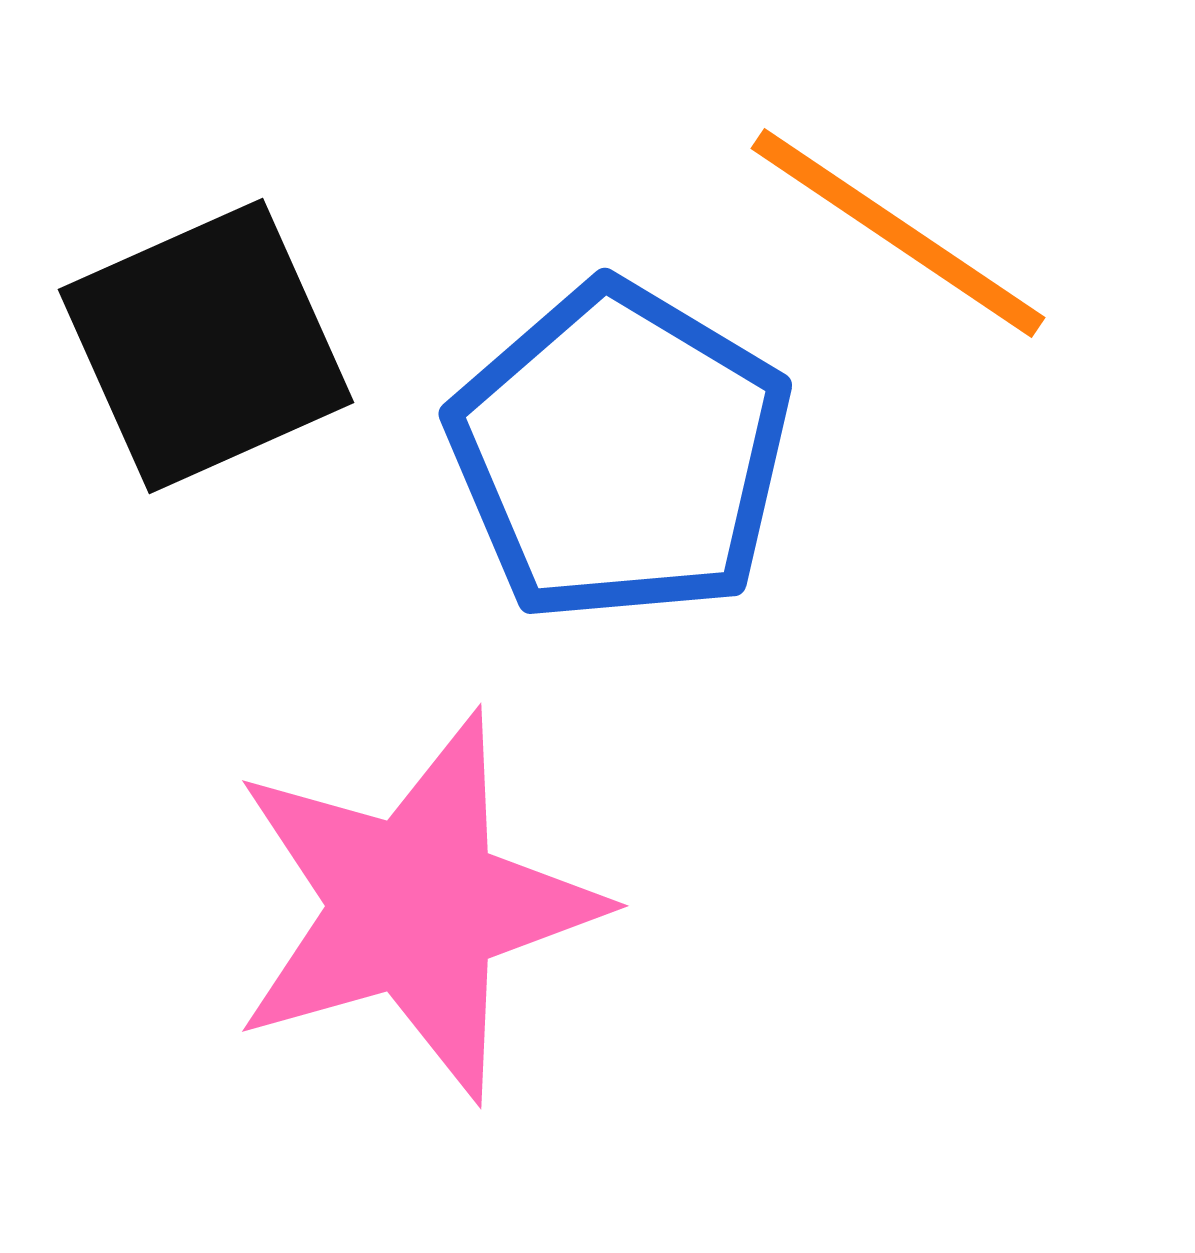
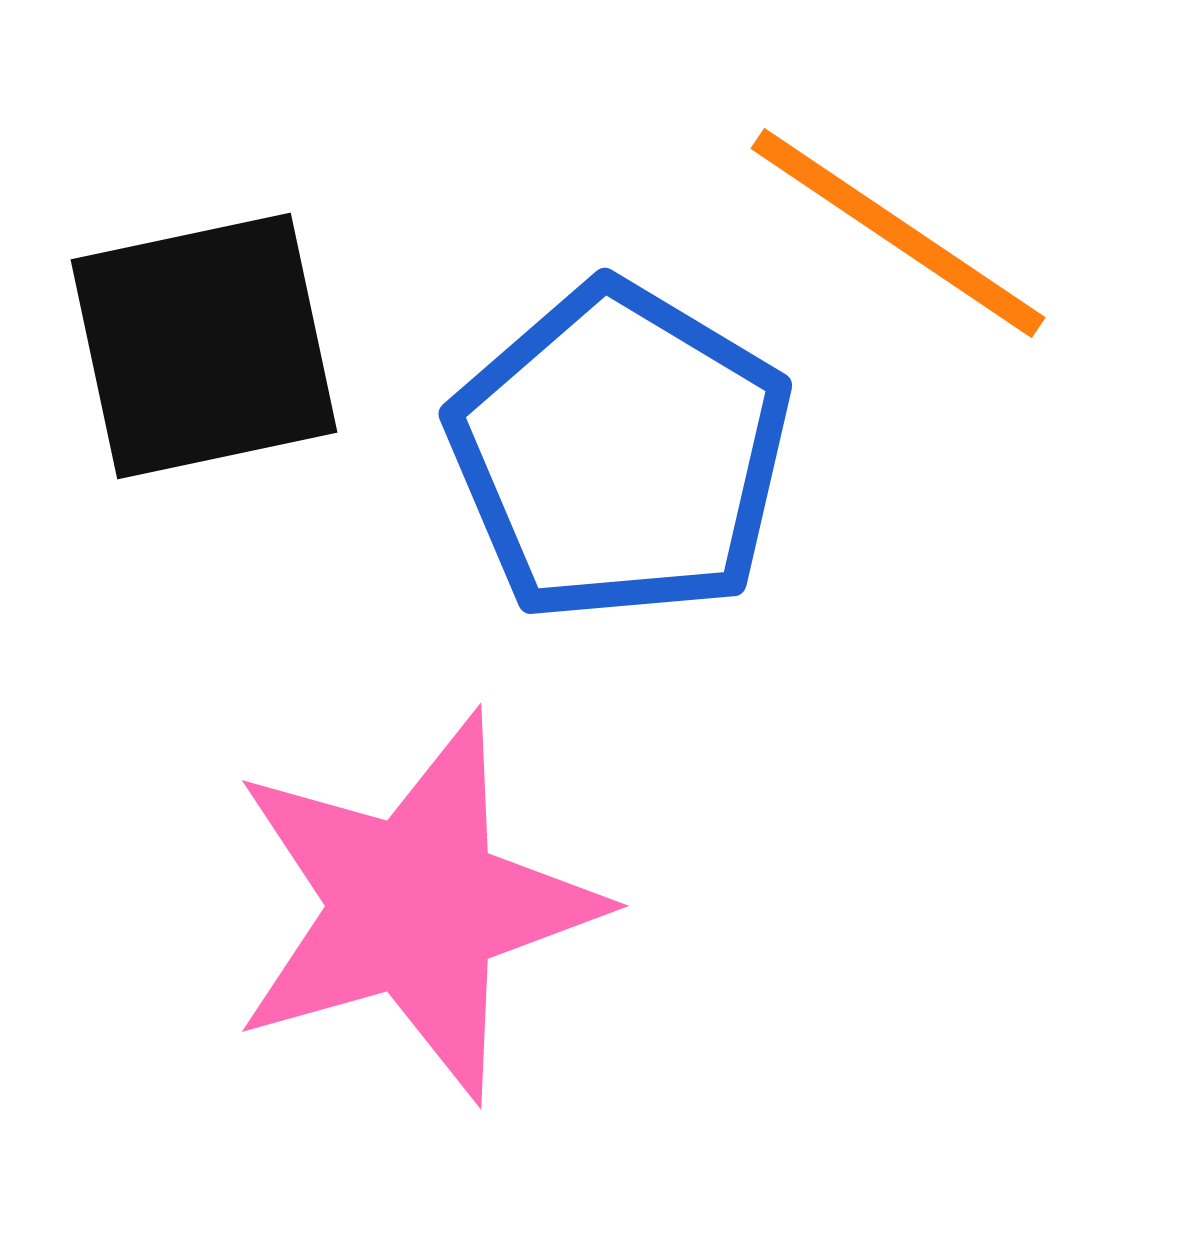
black square: moved 2 px left; rotated 12 degrees clockwise
